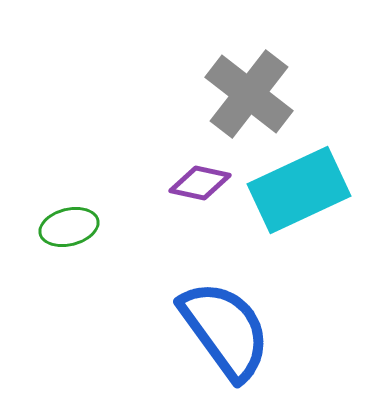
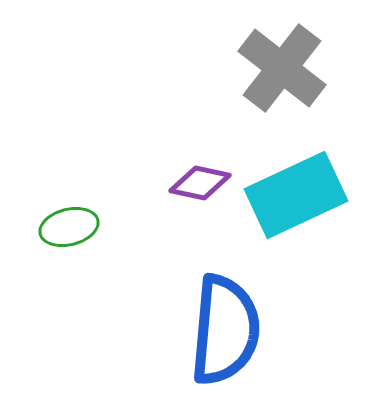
gray cross: moved 33 px right, 26 px up
cyan rectangle: moved 3 px left, 5 px down
blue semicircle: rotated 41 degrees clockwise
